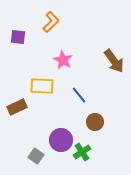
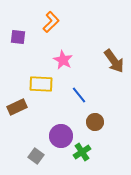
yellow rectangle: moved 1 px left, 2 px up
purple circle: moved 4 px up
